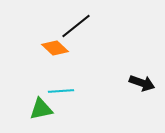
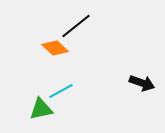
cyan line: rotated 25 degrees counterclockwise
